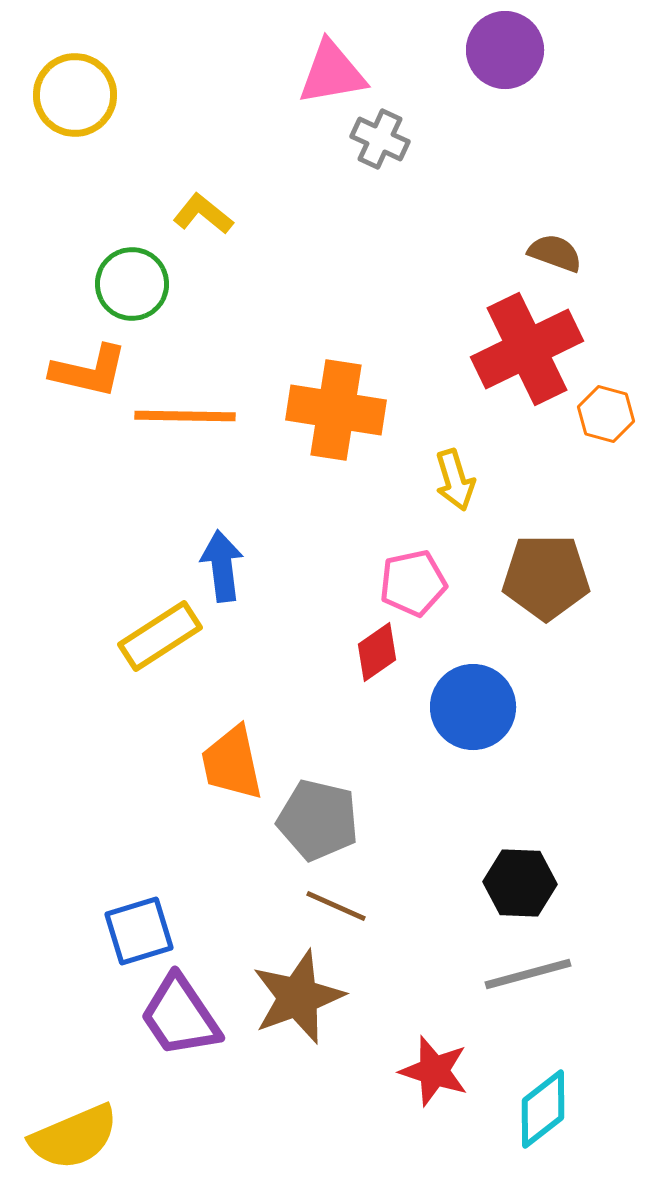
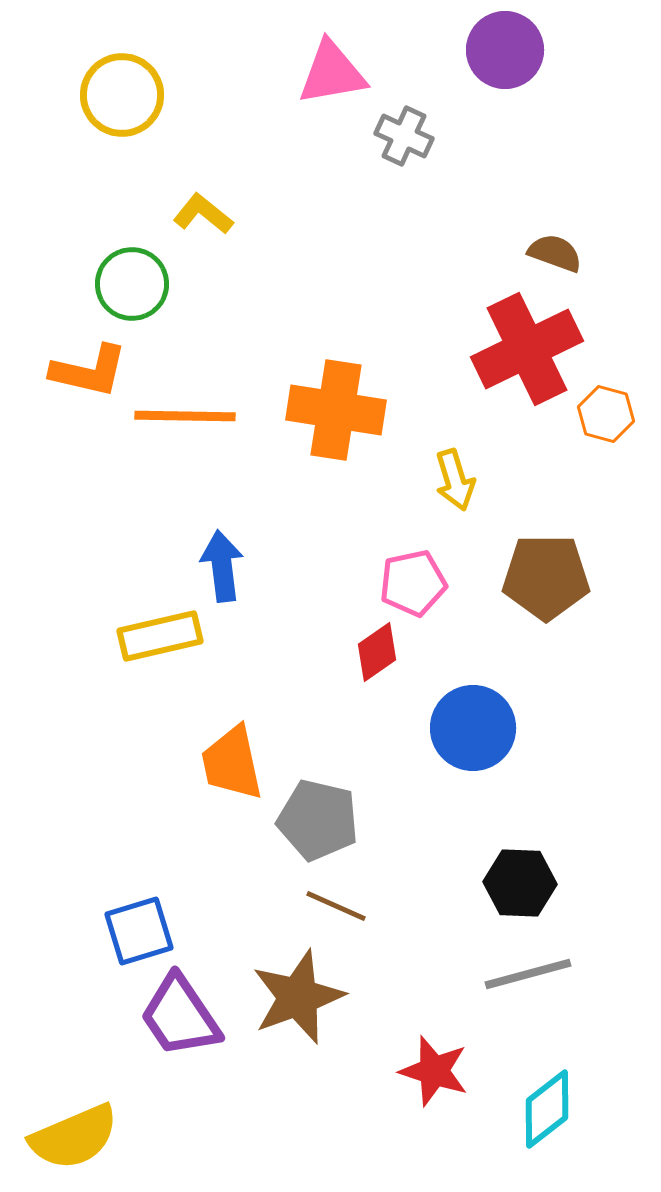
yellow circle: moved 47 px right
gray cross: moved 24 px right, 3 px up
yellow rectangle: rotated 20 degrees clockwise
blue circle: moved 21 px down
cyan diamond: moved 4 px right
